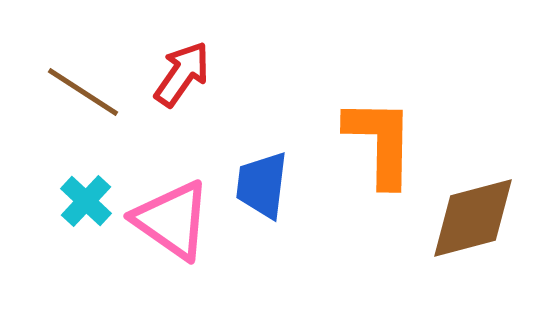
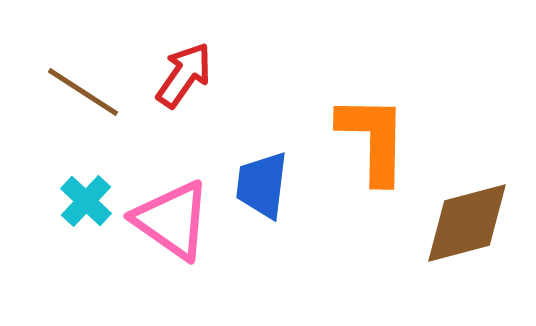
red arrow: moved 2 px right, 1 px down
orange L-shape: moved 7 px left, 3 px up
brown diamond: moved 6 px left, 5 px down
